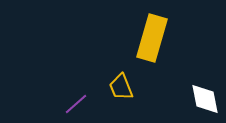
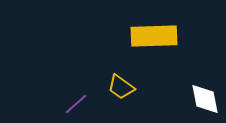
yellow rectangle: moved 2 px right, 2 px up; rotated 72 degrees clockwise
yellow trapezoid: rotated 32 degrees counterclockwise
